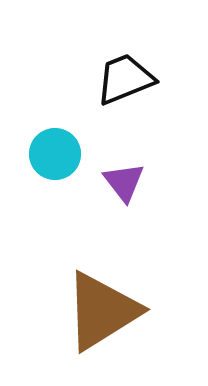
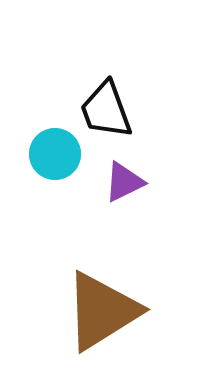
black trapezoid: moved 19 px left, 31 px down; rotated 88 degrees counterclockwise
purple triangle: rotated 42 degrees clockwise
